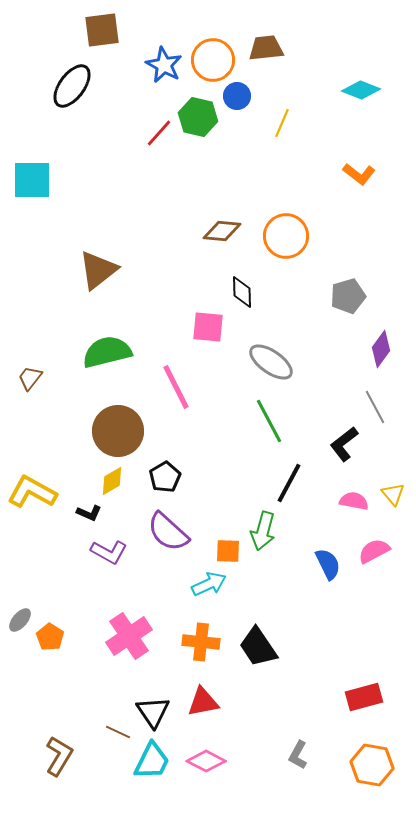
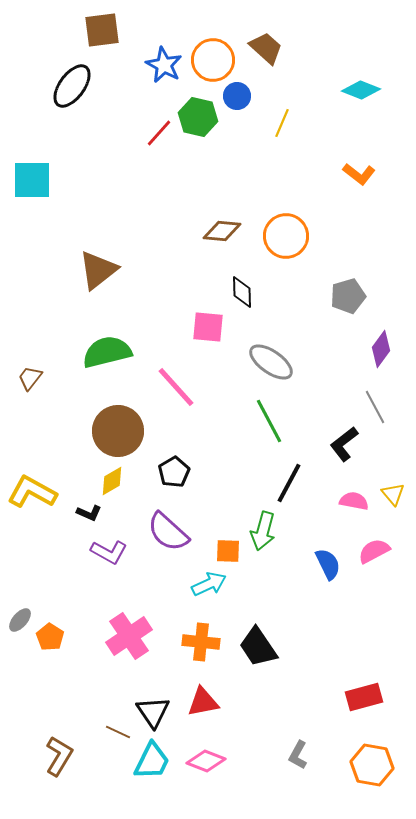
brown trapezoid at (266, 48): rotated 48 degrees clockwise
pink line at (176, 387): rotated 15 degrees counterclockwise
black pentagon at (165, 477): moved 9 px right, 5 px up
pink diamond at (206, 761): rotated 6 degrees counterclockwise
